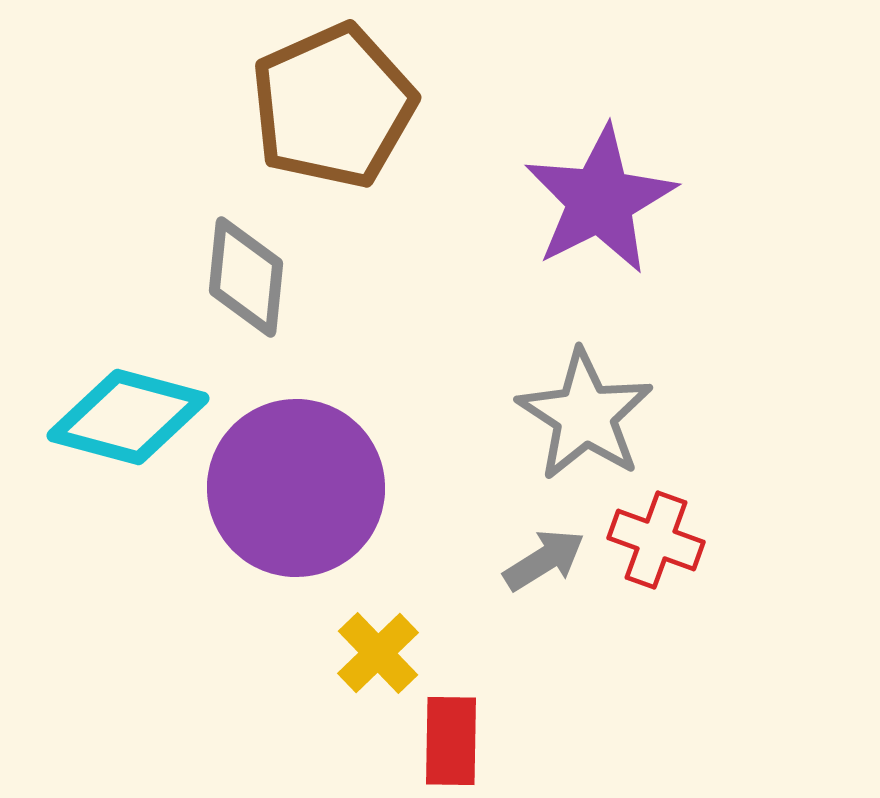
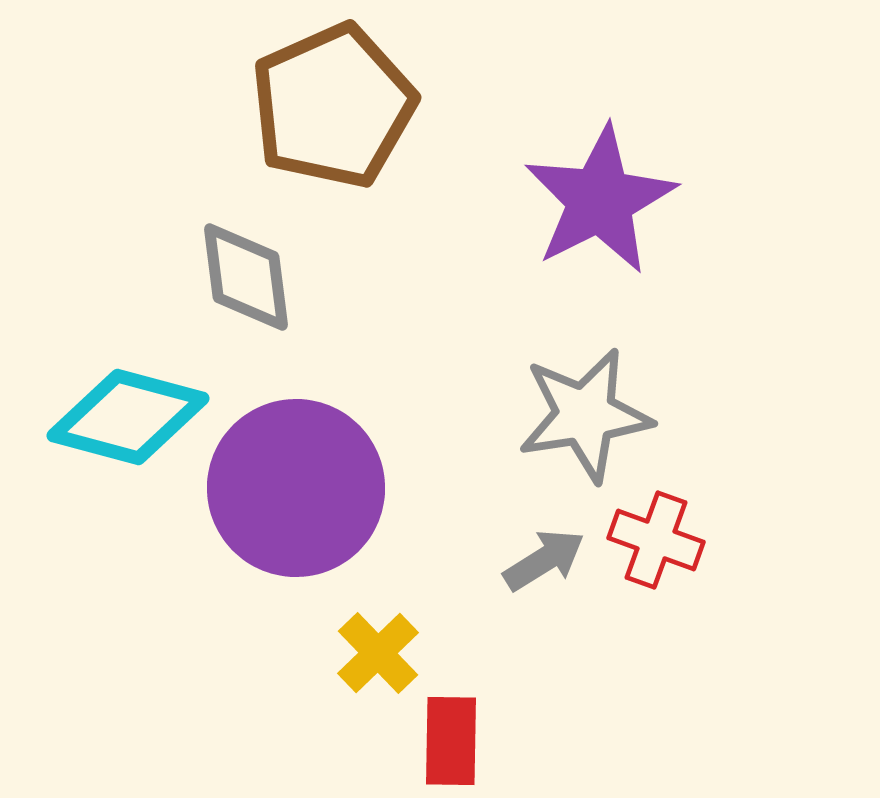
gray diamond: rotated 13 degrees counterclockwise
gray star: rotated 30 degrees clockwise
